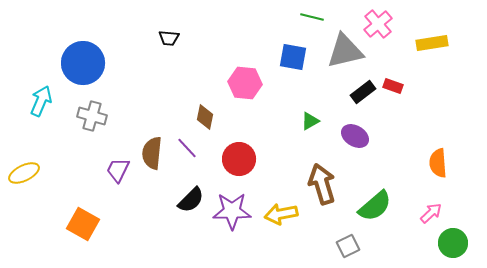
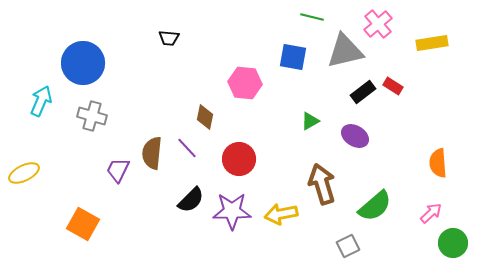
red rectangle: rotated 12 degrees clockwise
